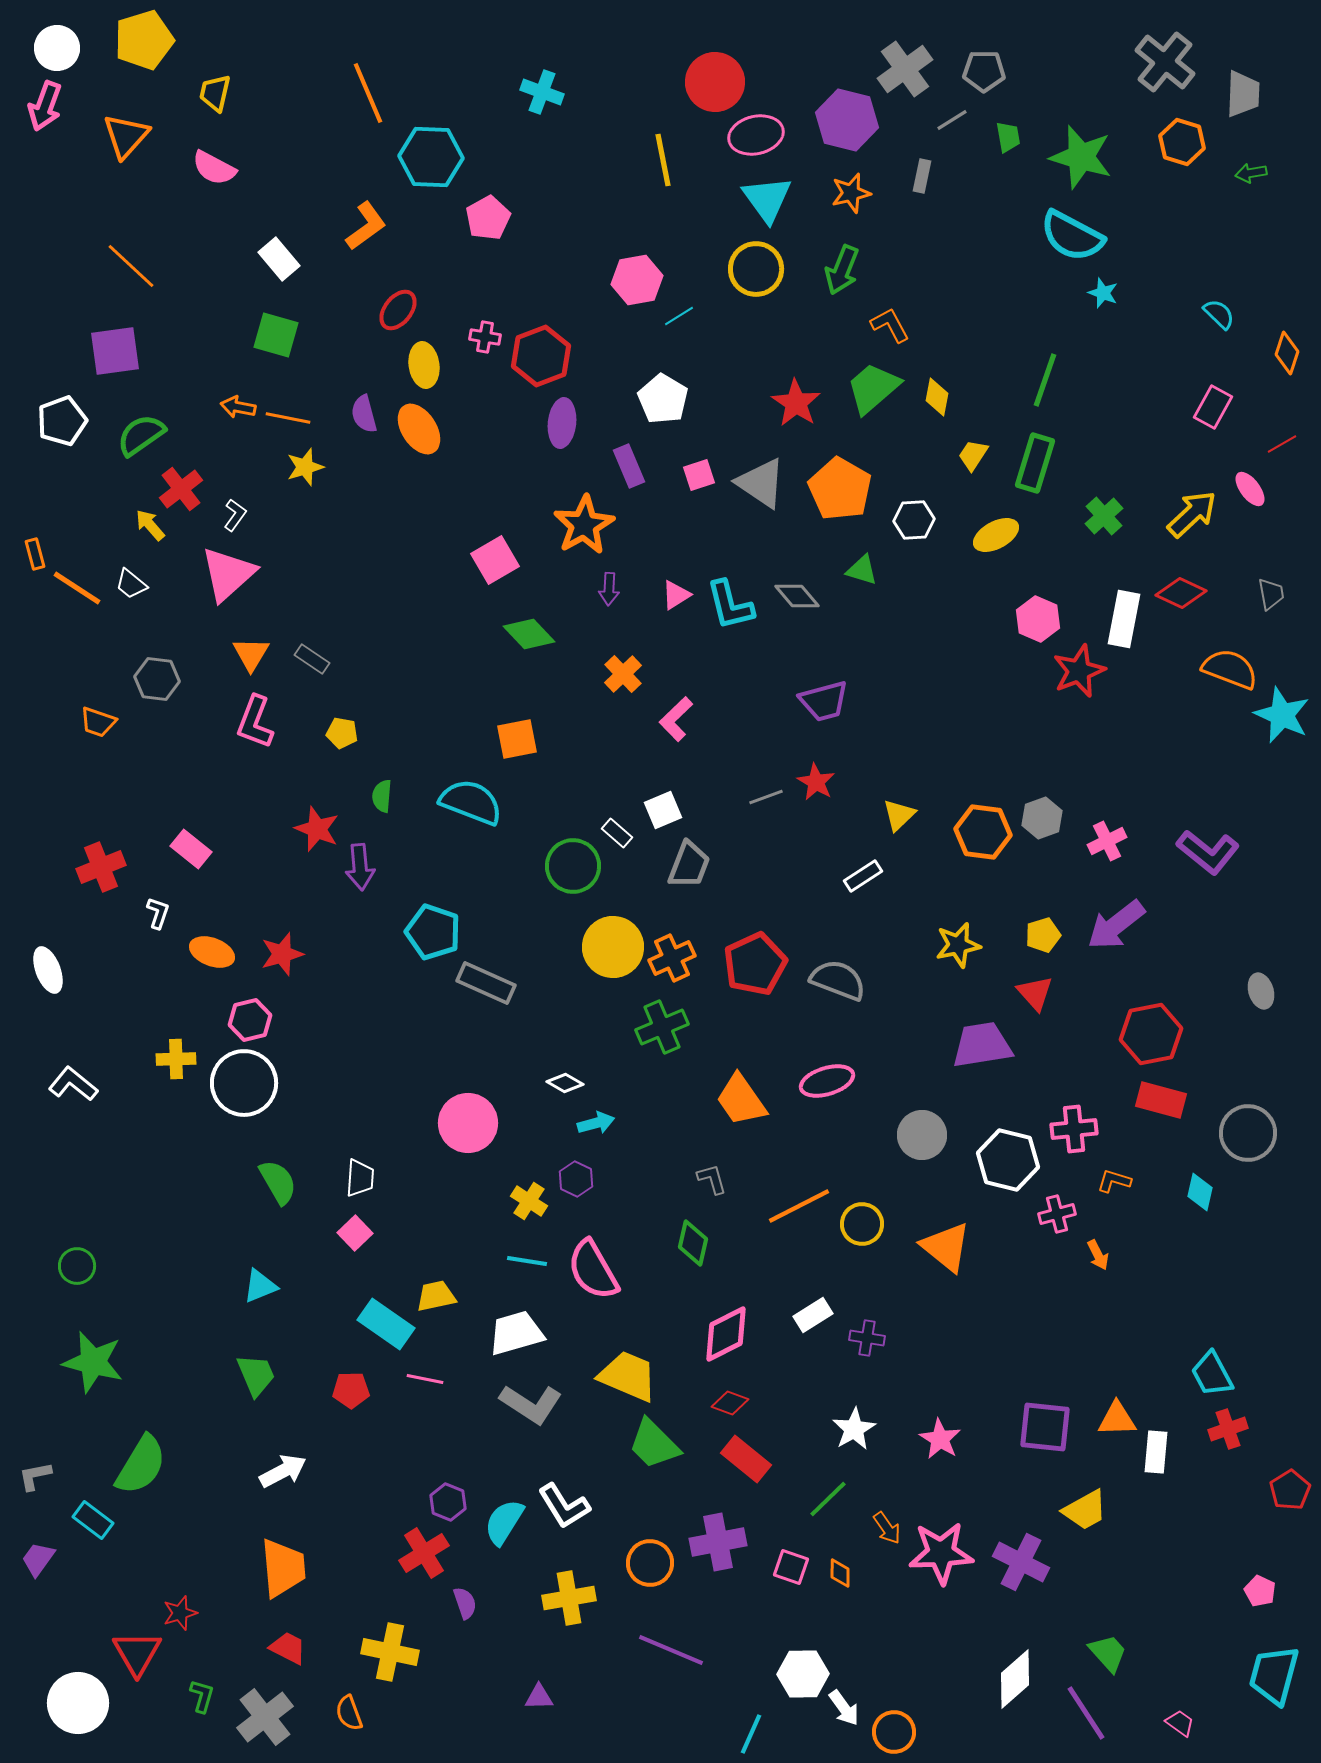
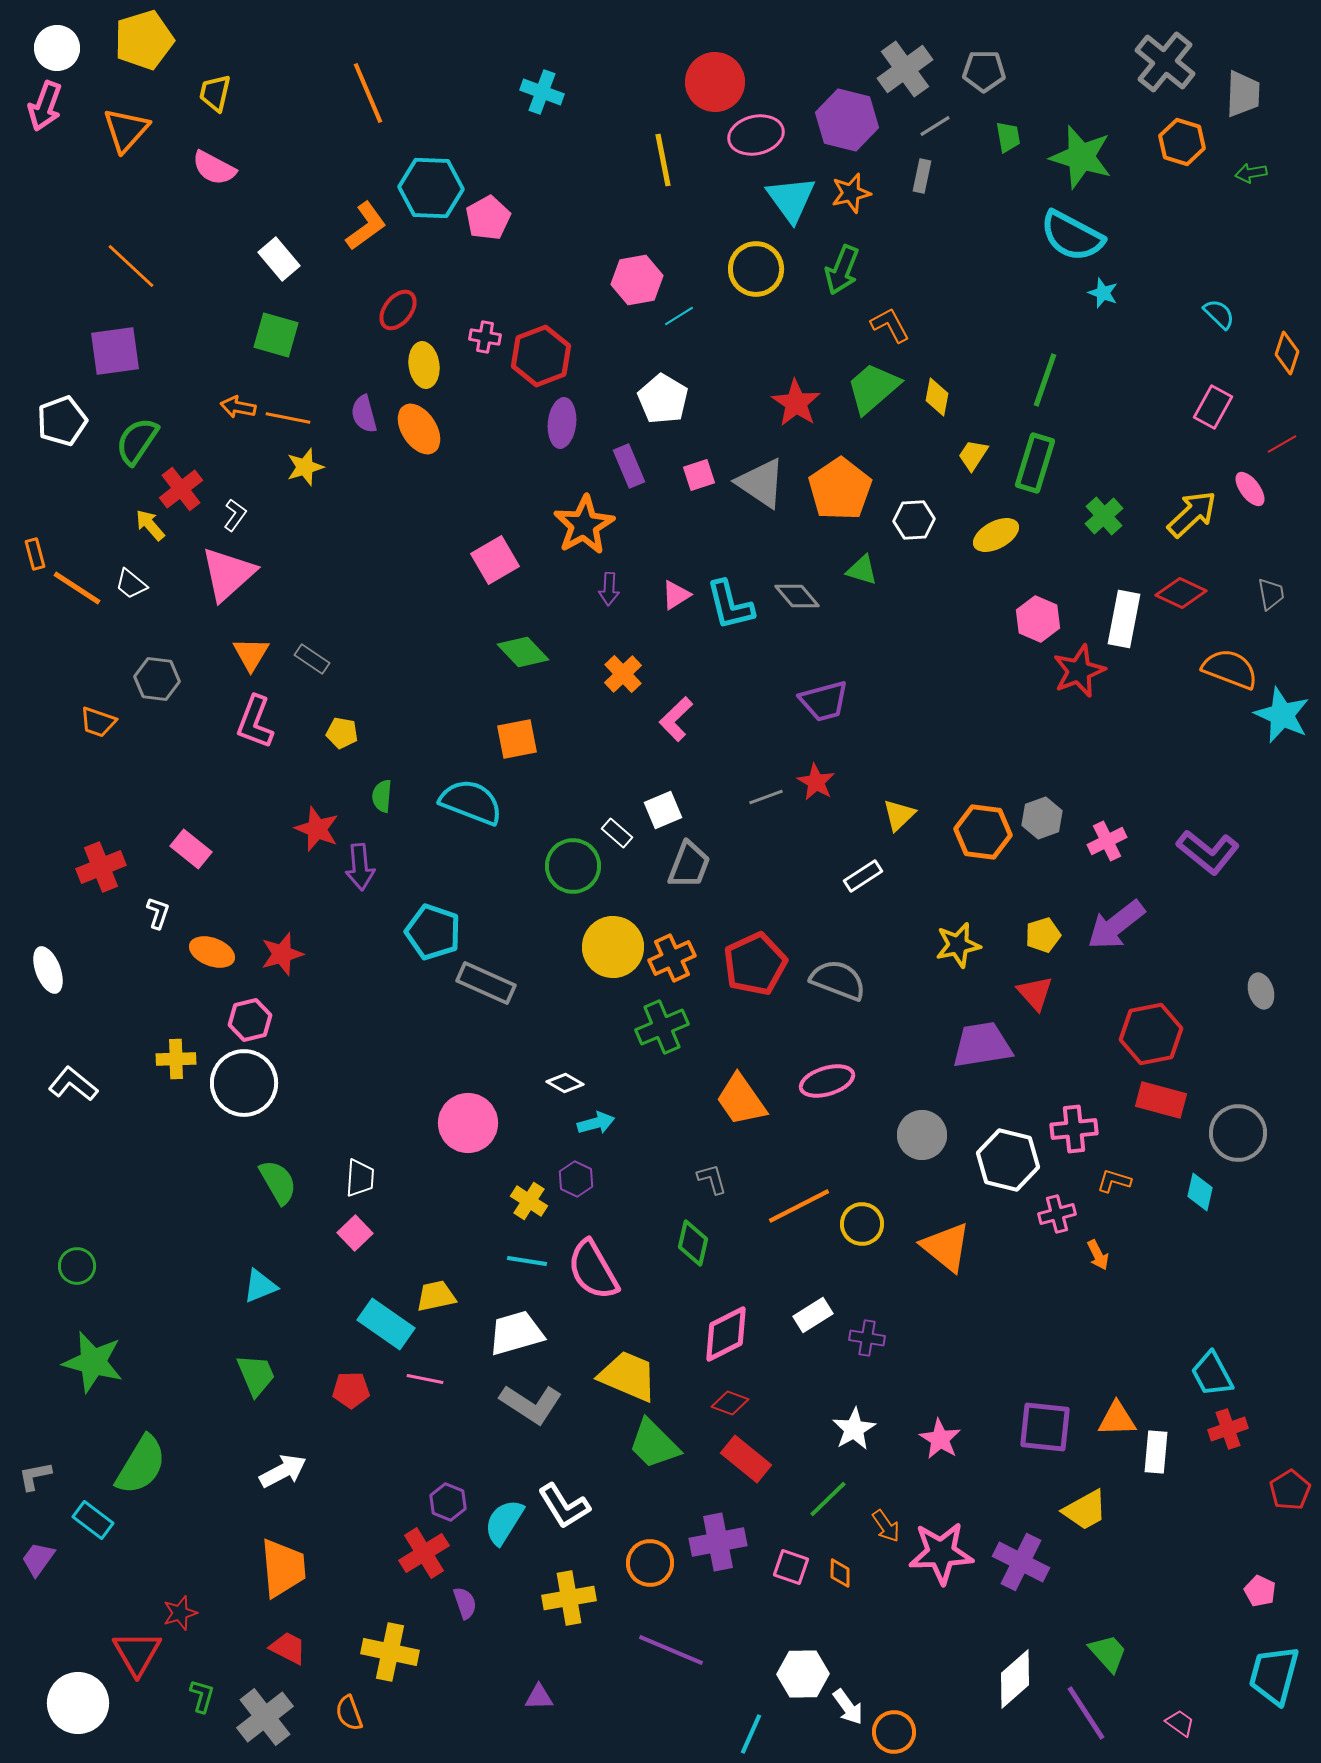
gray line at (952, 120): moved 17 px left, 6 px down
orange triangle at (126, 136): moved 6 px up
cyan hexagon at (431, 157): moved 31 px down
cyan triangle at (767, 199): moved 24 px right
green semicircle at (141, 435): moved 4 px left, 6 px down; rotated 21 degrees counterclockwise
orange pentagon at (840, 489): rotated 8 degrees clockwise
green diamond at (529, 634): moved 6 px left, 18 px down
gray circle at (1248, 1133): moved 10 px left
orange arrow at (887, 1528): moved 1 px left, 2 px up
white arrow at (844, 1708): moved 4 px right, 1 px up
